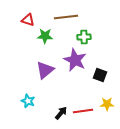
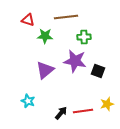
purple star: moved 1 px down; rotated 15 degrees counterclockwise
black square: moved 2 px left, 4 px up
yellow star: rotated 16 degrees counterclockwise
